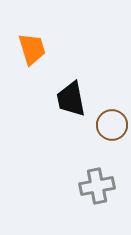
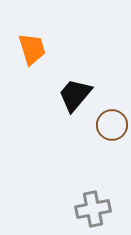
black trapezoid: moved 4 px right, 4 px up; rotated 51 degrees clockwise
gray cross: moved 4 px left, 23 px down
